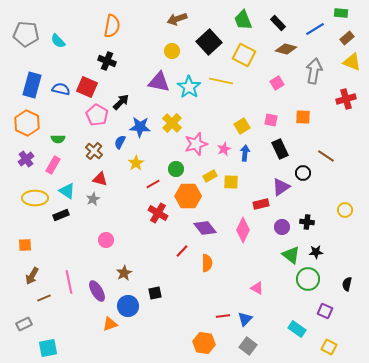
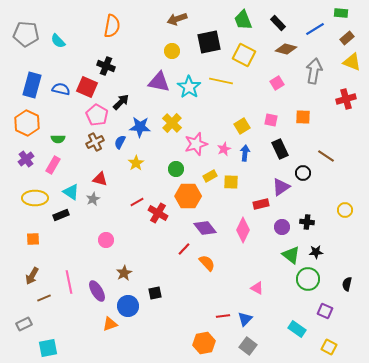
black square at (209, 42): rotated 30 degrees clockwise
black cross at (107, 61): moved 1 px left, 5 px down
brown cross at (94, 151): moved 1 px right, 9 px up; rotated 24 degrees clockwise
red line at (153, 184): moved 16 px left, 18 px down
cyan triangle at (67, 191): moved 4 px right, 1 px down
orange square at (25, 245): moved 8 px right, 6 px up
red line at (182, 251): moved 2 px right, 2 px up
orange semicircle at (207, 263): rotated 42 degrees counterclockwise
orange hexagon at (204, 343): rotated 20 degrees counterclockwise
